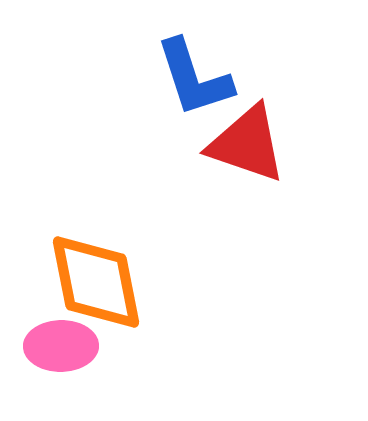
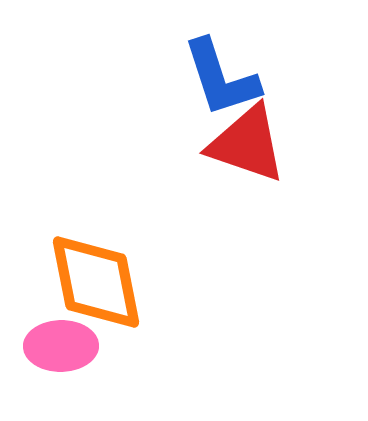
blue L-shape: moved 27 px right
